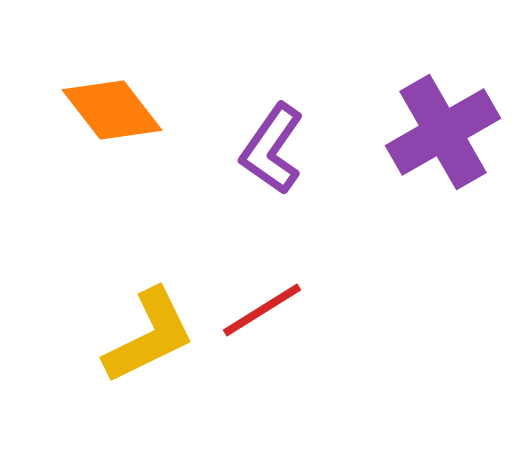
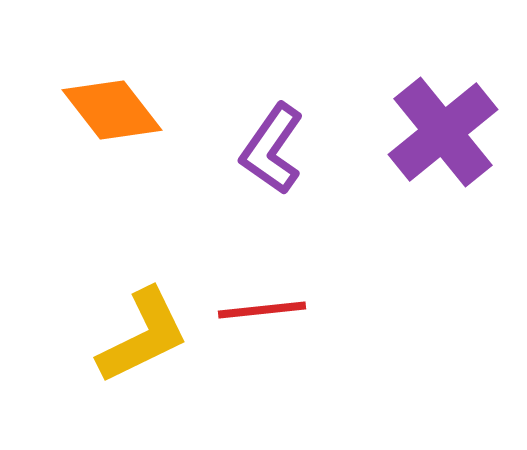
purple cross: rotated 9 degrees counterclockwise
red line: rotated 26 degrees clockwise
yellow L-shape: moved 6 px left
